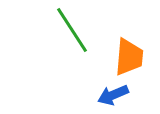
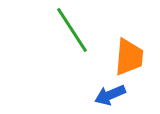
blue arrow: moved 3 px left
